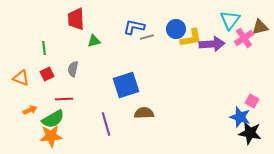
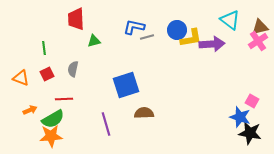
cyan triangle: rotated 30 degrees counterclockwise
blue circle: moved 1 px right, 1 px down
pink cross: moved 14 px right, 3 px down
